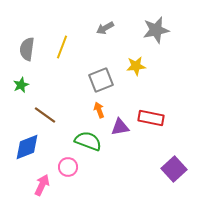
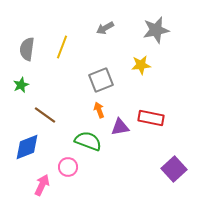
yellow star: moved 5 px right, 1 px up
